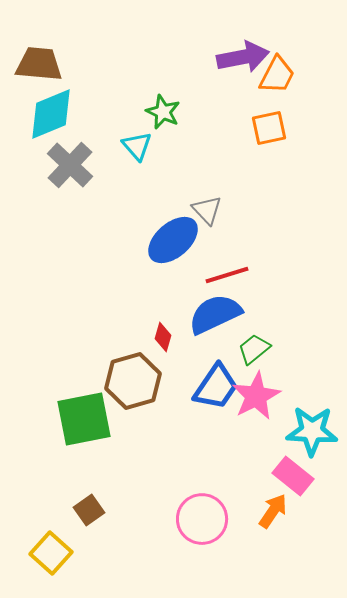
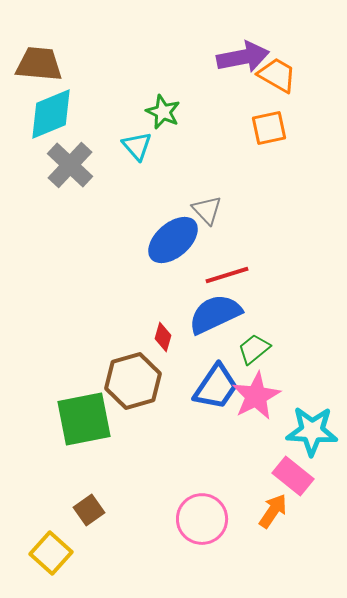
orange trapezoid: rotated 87 degrees counterclockwise
